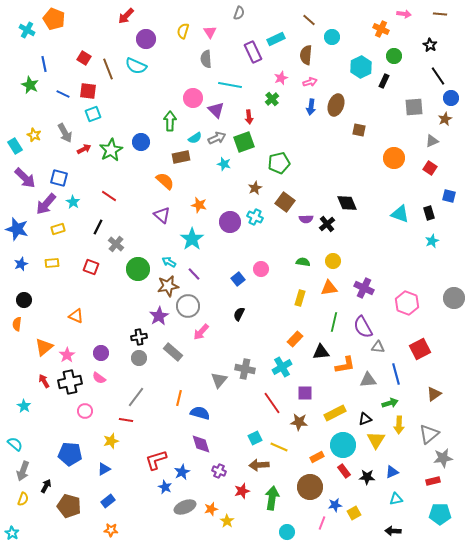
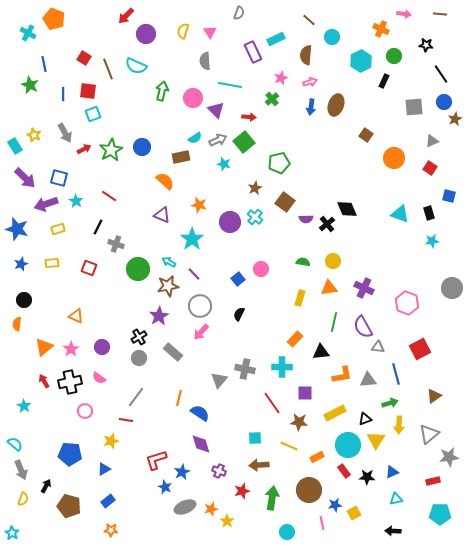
cyan cross at (27, 30): moved 1 px right, 3 px down
purple circle at (146, 39): moved 5 px up
black star at (430, 45): moved 4 px left; rotated 24 degrees counterclockwise
gray semicircle at (206, 59): moved 1 px left, 2 px down
cyan hexagon at (361, 67): moved 6 px up
black line at (438, 76): moved 3 px right, 2 px up
blue line at (63, 94): rotated 64 degrees clockwise
blue circle at (451, 98): moved 7 px left, 4 px down
red arrow at (249, 117): rotated 80 degrees counterclockwise
brown star at (445, 119): moved 10 px right
green arrow at (170, 121): moved 8 px left, 30 px up; rotated 12 degrees clockwise
brown square at (359, 130): moved 7 px right, 5 px down; rotated 24 degrees clockwise
gray arrow at (217, 138): moved 1 px right, 2 px down
blue circle at (141, 142): moved 1 px right, 5 px down
green square at (244, 142): rotated 20 degrees counterclockwise
cyan star at (73, 202): moved 3 px right, 1 px up
black diamond at (347, 203): moved 6 px down
purple arrow at (46, 204): rotated 30 degrees clockwise
purple triangle at (162, 215): rotated 18 degrees counterclockwise
cyan cross at (255, 217): rotated 14 degrees clockwise
cyan star at (432, 241): rotated 16 degrees clockwise
gray cross at (116, 244): rotated 21 degrees counterclockwise
red square at (91, 267): moved 2 px left, 1 px down
gray circle at (454, 298): moved 2 px left, 10 px up
gray circle at (188, 306): moved 12 px right
black cross at (139, 337): rotated 21 degrees counterclockwise
purple circle at (101, 353): moved 1 px right, 6 px up
pink star at (67, 355): moved 4 px right, 6 px up
orange L-shape at (345, 365): moved 3 px left, 10 px down
cyan cross at (282, 367): rotated 30 degrees clockwise
brown triangle at (434, 394): moved 2 px down
blue semicircle at (200, 413): rotated 18 degrees clockwise
cyan square at (255, 438): rotated 24 degrees clockwise
cyan circle at (343, 445): moved 5 px right
yellow line at (279, 447): moved 10 px right, 1 px up
gray star at (443, 458): moved 6 px right, 1 px up
gray arrow at (23, 471): moved 2 px left, 1 px up; rotated 42 degrees counterclockwise
brown circle at (310, 487): moved 1 px left, 3 px down
pink line at (322, 523): rotated 32 degrees counterclockwise
